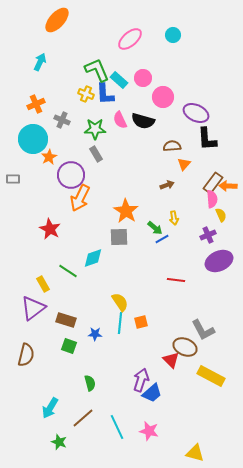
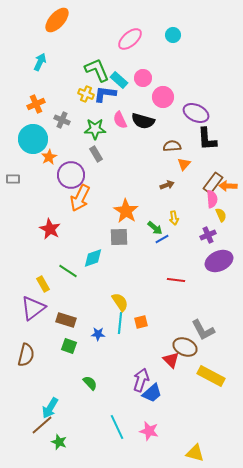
blue L-shape at (105, 94): rotated 100 degrees clockwise
blue star at (95, 334): moved 3 px right
green semicircle at (90, 383): rotated 28 degrees counterclockwise
brown line at (83, 418): moved 41 px left, 7 px down
